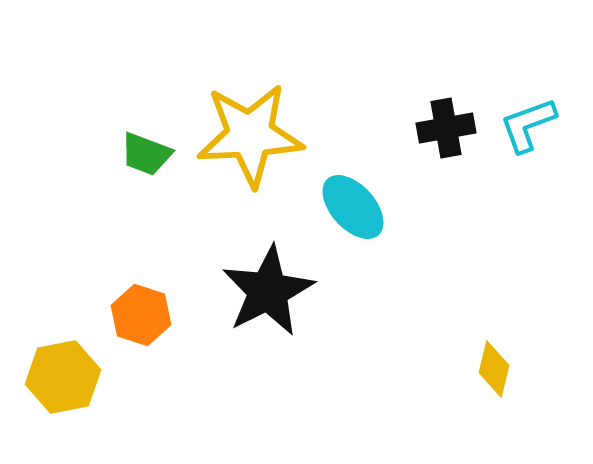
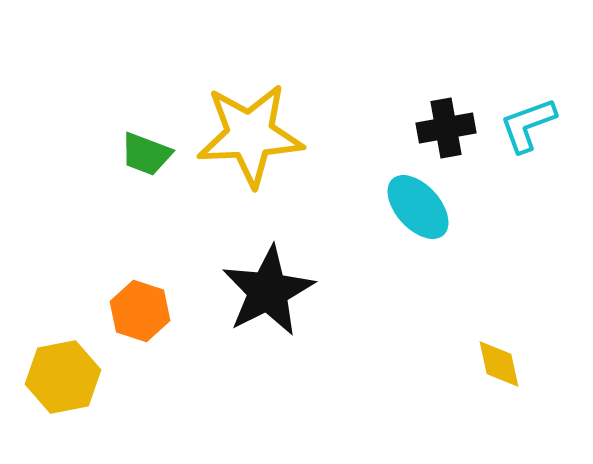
cyan ellipse: moved 65 px right
orange hexagon: moved 1 px left, 4 px up
yellow diamond: moved 5 px right, 5 px up; rotated 26 degrees counterclockwise
